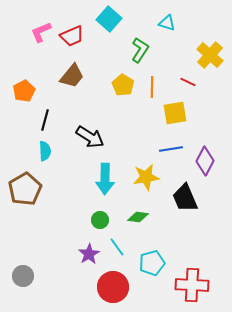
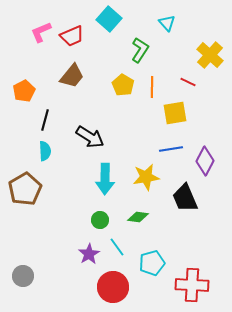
cyan triangle: rotated 30 degrees clockwise
